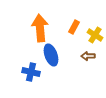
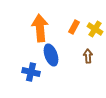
yellow cross: moved 6 px up
brown arrow: rotated 88 degrees clockwise
